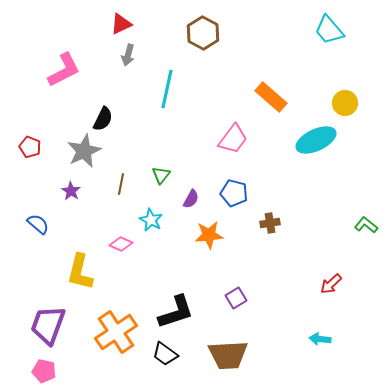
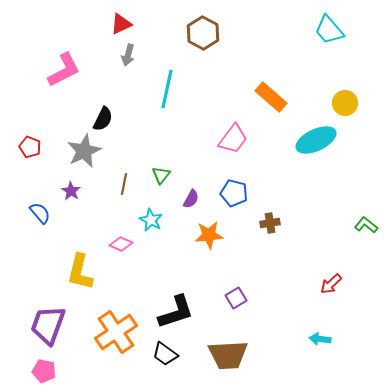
brown line: moved 3 px right
blue semicircle: moved 2 px right, 11 px up; rotated 10 degrees clockwise
